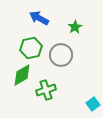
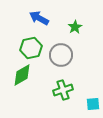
green cross: moved 17 px right
cyan square: rotated 32 degrees clockwise
